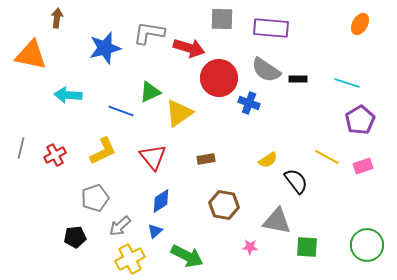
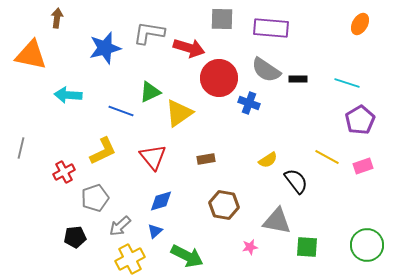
red cross: moved 9 px right, 17 px down
blue diamond: rotated 15 degrees clockwise
pink star: rotated 14 degrees counterclockwise
